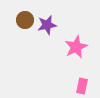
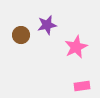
brown circle: moved 4 px left, 15 px down
pink rectangle: rotated 70 degrees clockwise
